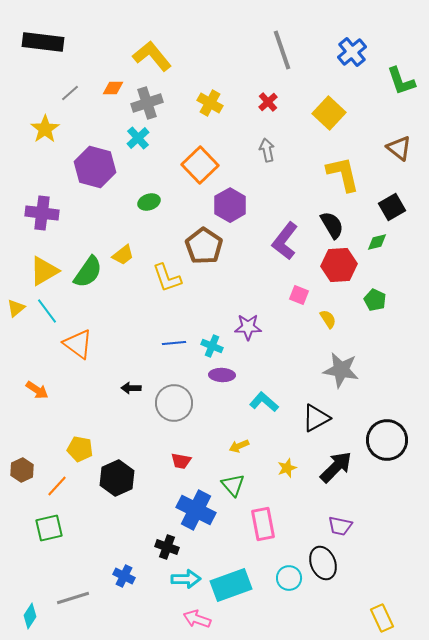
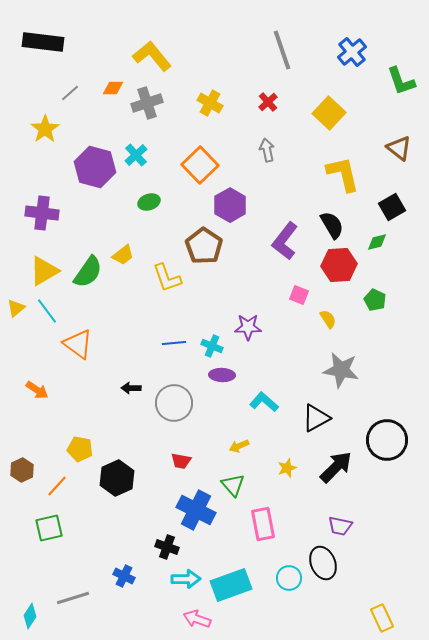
cyan cross at (138, 138): moved 2 px left, 17 px down
